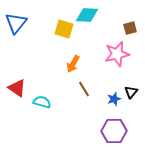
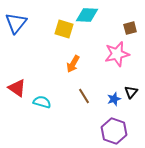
brown line: moved 7 px down
purple hexagon: rotated 20 degrees clockwise
